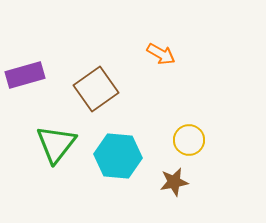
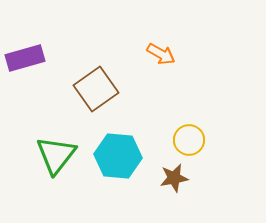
purple rectangle: moved 17 px up
green triangle: moved 11 px down
brown star: moved 4 px up
